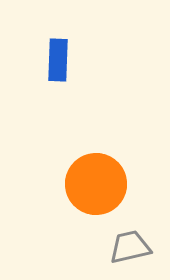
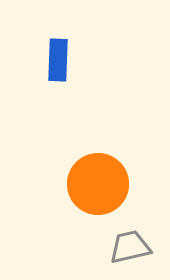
orange circle: moved 2 px right
